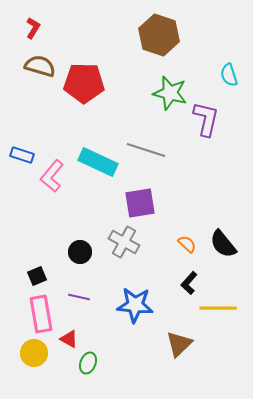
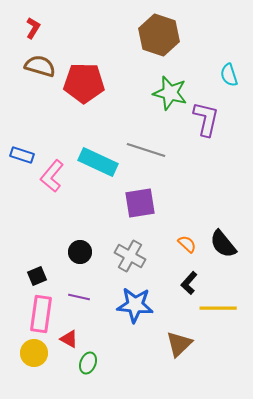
gray cross: moved 6 px right, 14 px down
pink rectangle: rotated 18 degrees clockwise
